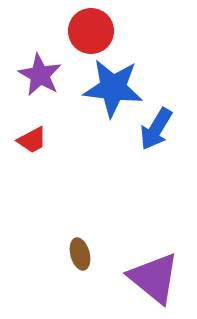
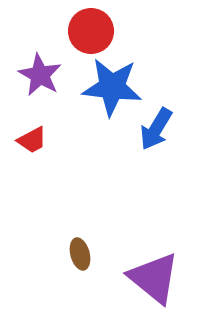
blue star: moved 1 px left, 1 px up
